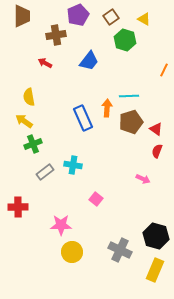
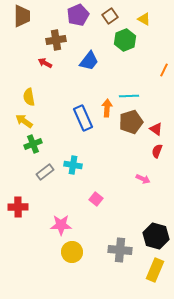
brown square: moved 1 px left, 1 px up
brown cross: moved 5 px down
green hexagon: rotated 20 degrees clockwise
gray cross: rotated 20 degrees counterclockwise
